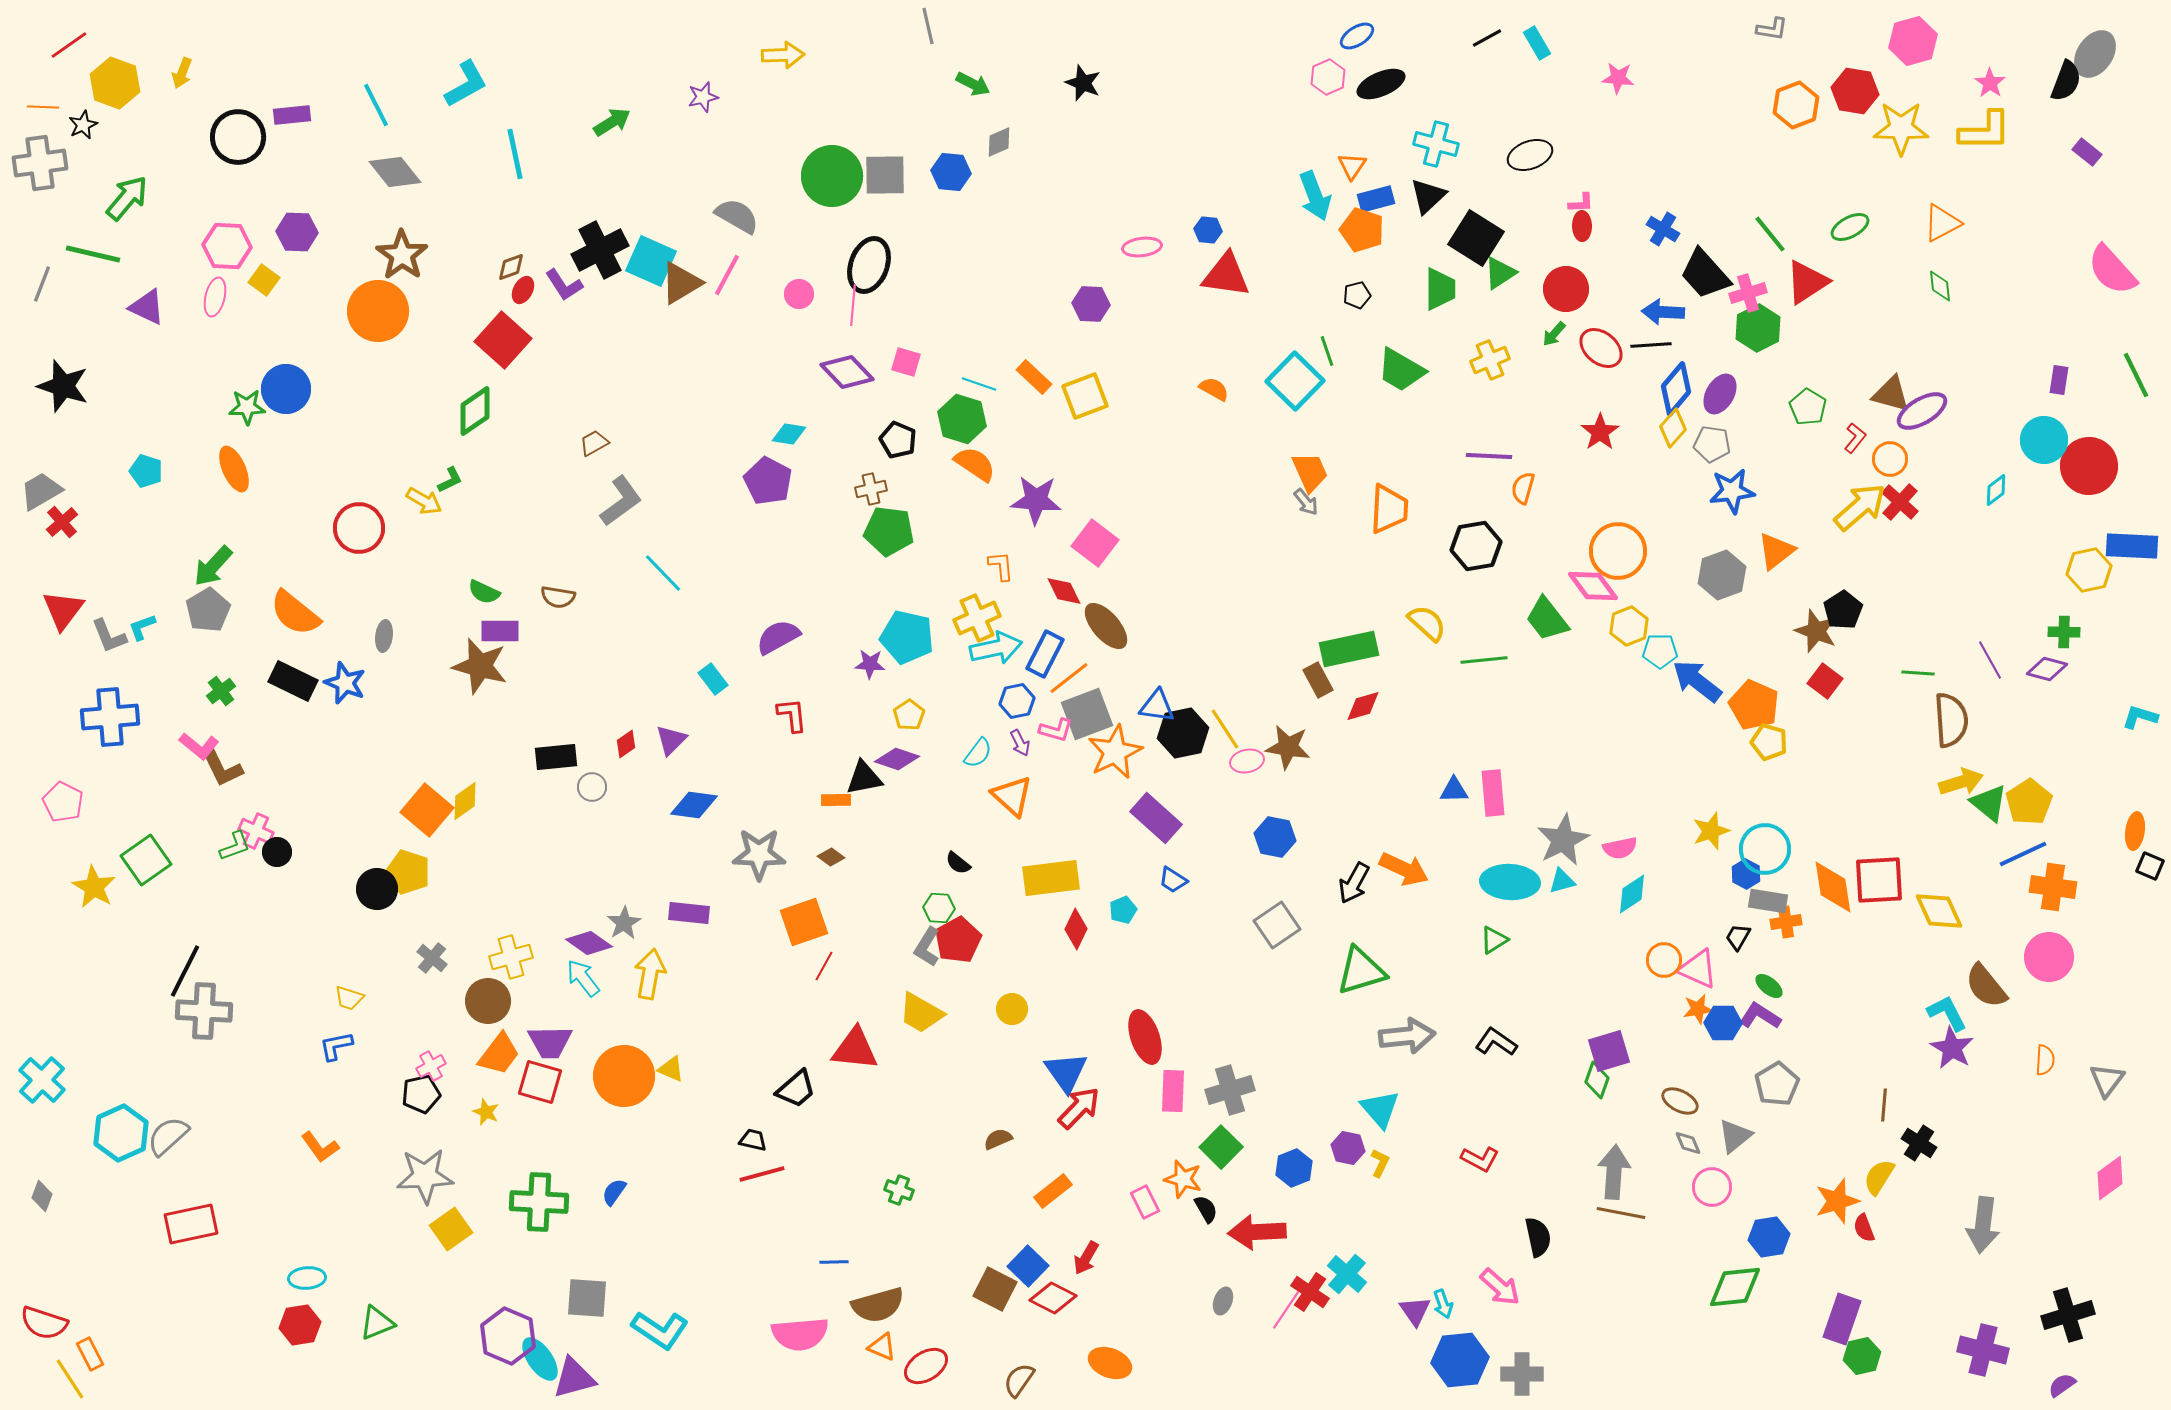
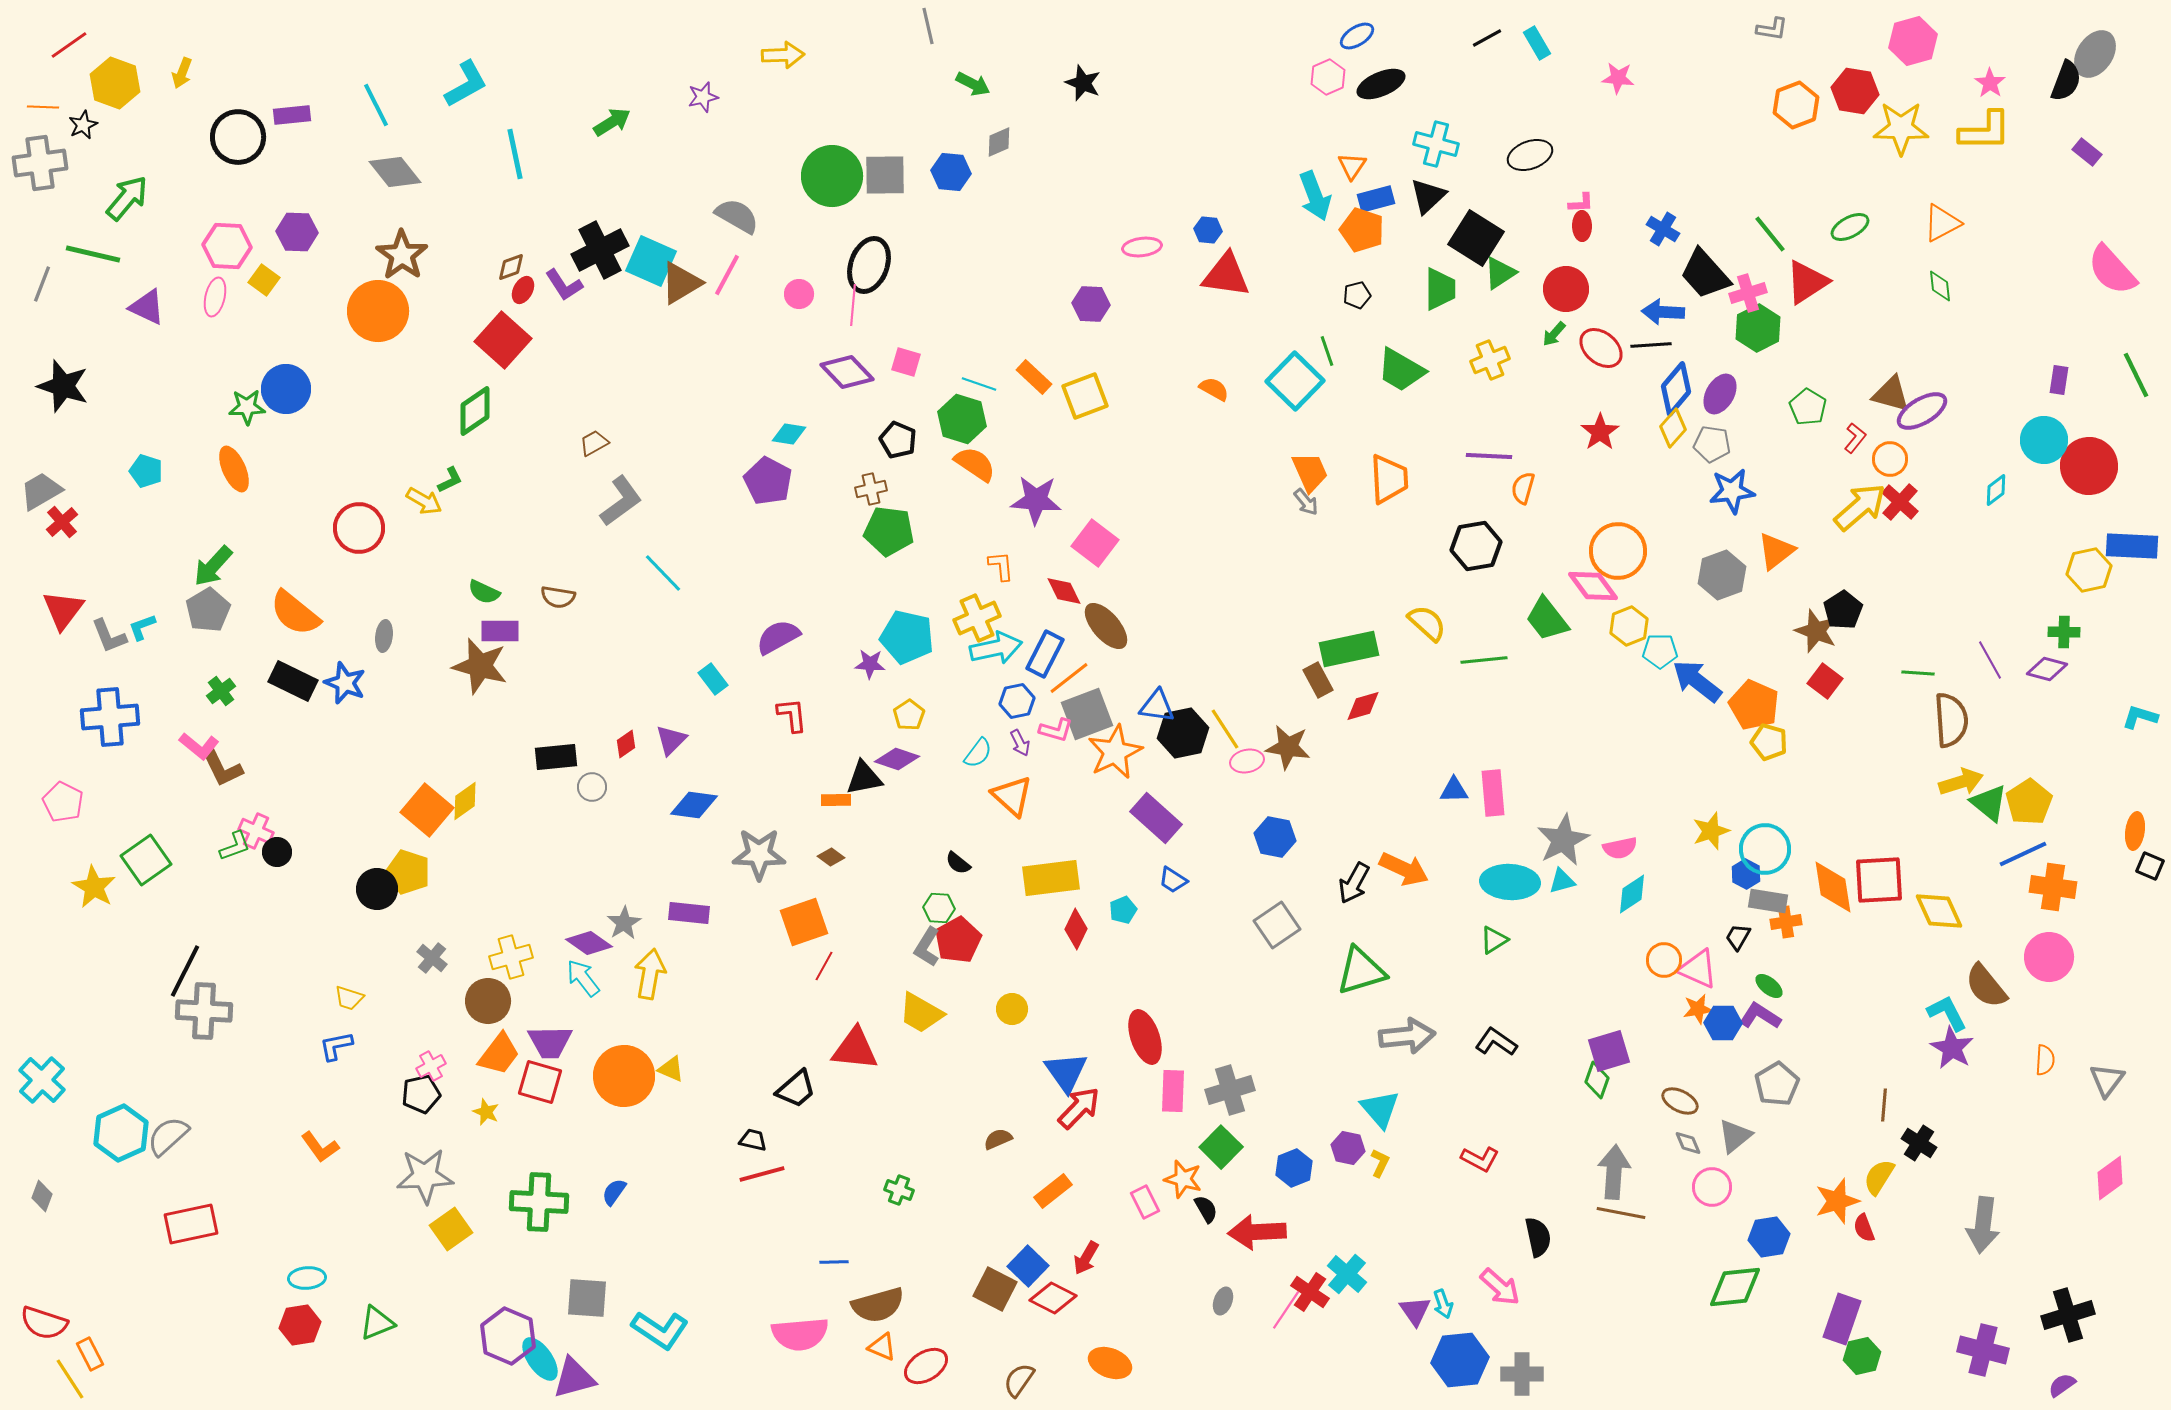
orange trapezoid at (1389, 509): moved 30 px up; rotated 6 degrees counterclockwise
